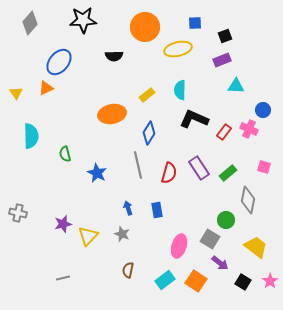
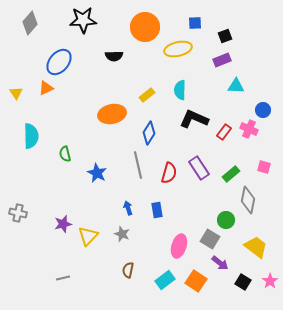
green rectangle at (228, 173): moved 3 px right, 1 px down
